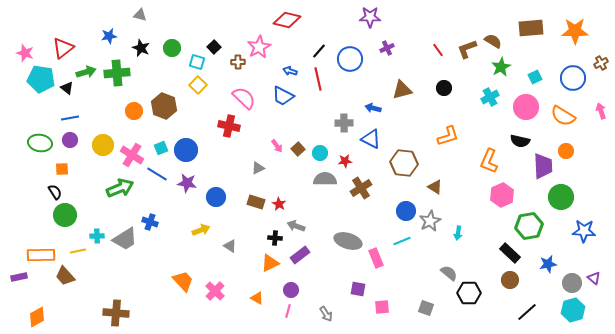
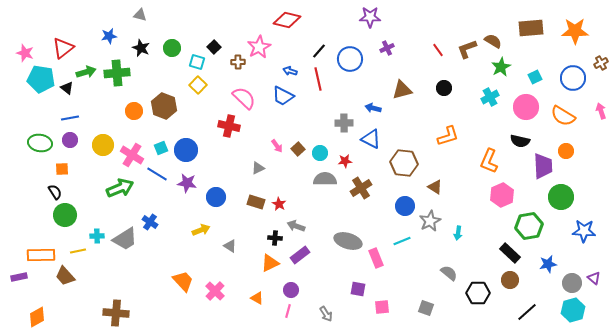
blue circle at (406, 211): moved 1 px left, 5 px up
blue cross at (150, 222): rotated 14 degrees clockwise
black hexagon at (469, 293): moved 9 px right
